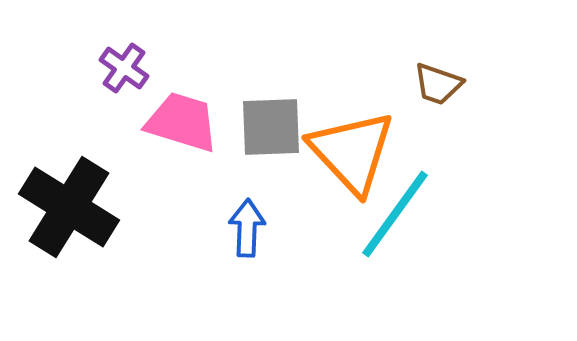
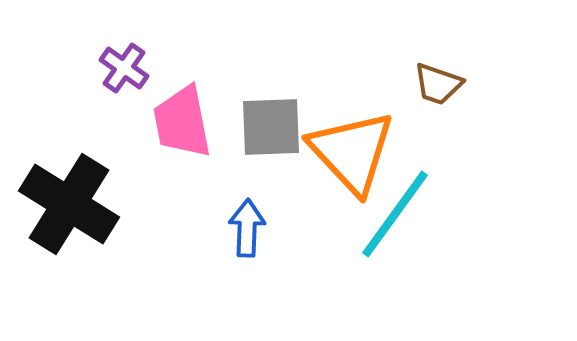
pink trapezoid: rotated 118 degrees counterclockwise
black cross: moved 3 px up
